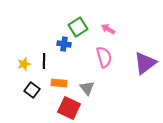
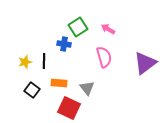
yellow star: moved 1 px right, 2 px up
